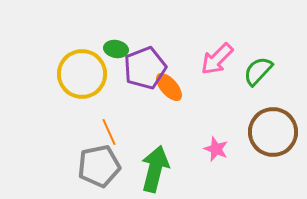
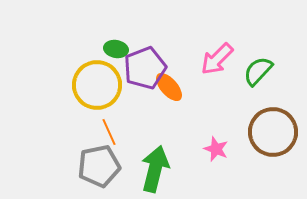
yellow circle: moved 15 px right, 11 px down
